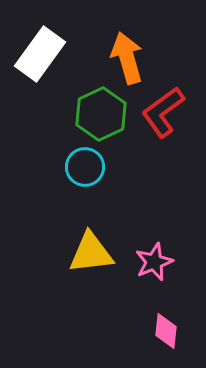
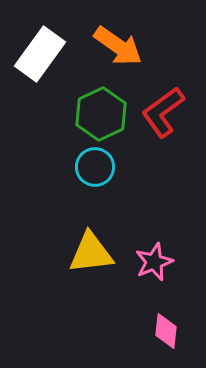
orange arrow: moved 9 px left, 12 px up; rotated 141 degrees clockwise
cyan circle: moved 10 px right
